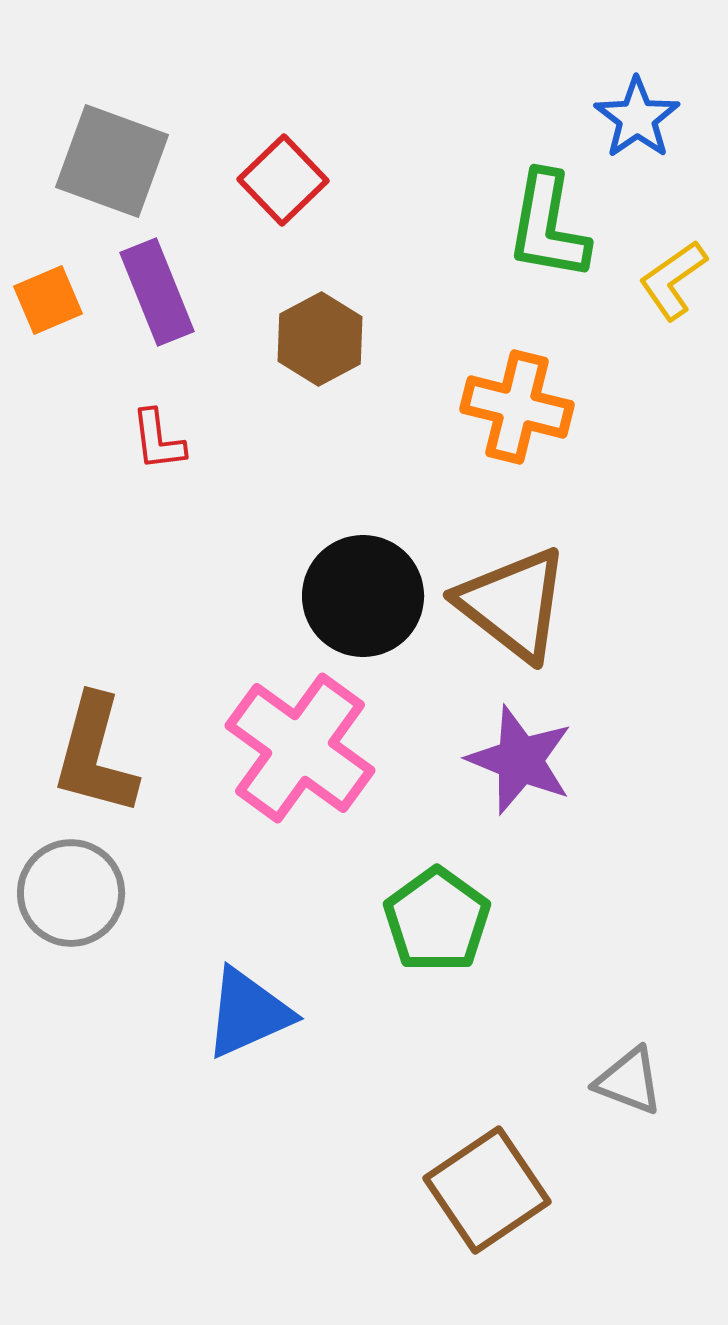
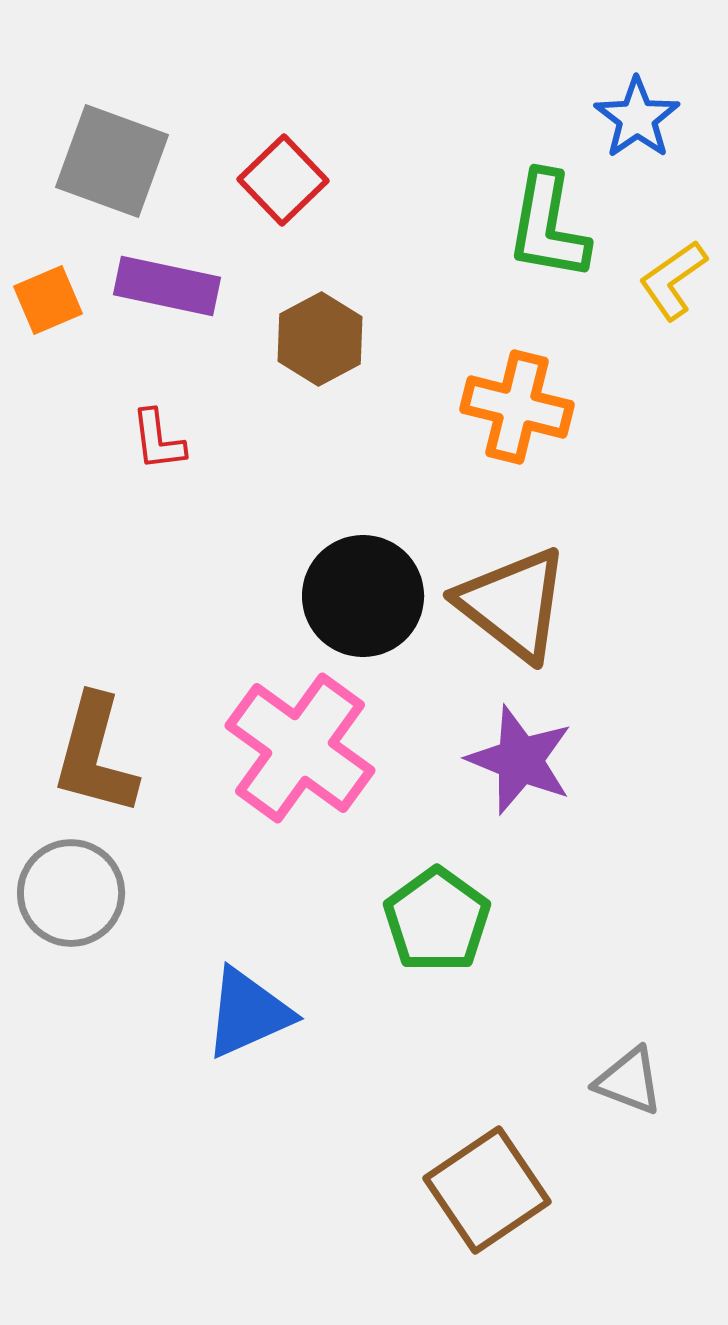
purple rectangle: moved 10 px right, 6 px up; rotated 56 degrees counterclockwise
